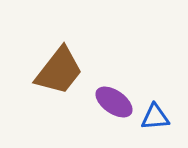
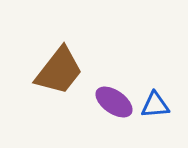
blue triangle: moved 12 px up
